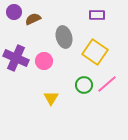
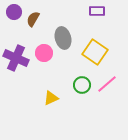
purple rectangle: moved 4 px up
brown semicircle: rotated 35 degrees counterclockwise
gray ellipse: moved 1 px left, 1 px down
pink circle: moved 8 px up
green circle: moved 2 px left
yellow triangle: rotated 35 degrees clockwise
